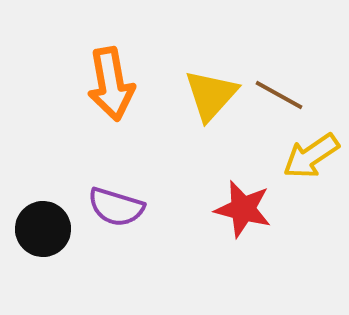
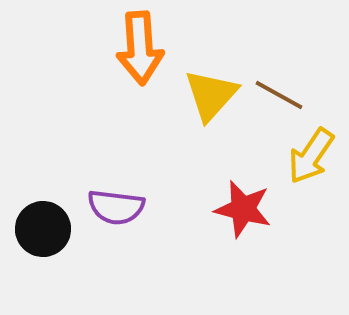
orange arrow: moved 29 px right, 36 px up; rotated 6 degrees clockwise
yellow arrow: rotated 22 degrees counterclockwise
purple semicircle: rotated 10 degrees counterclockwise
